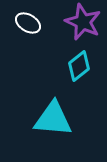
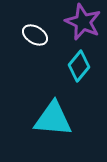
white ellipse: moved 7 px right, 12 px down
cyan diamond: rotated 12 degrees counterclockwise
